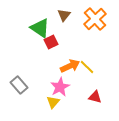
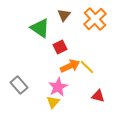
red square: moved 9 px right, 5 px down
pink star: moved 2 px left
red triangle: moved 3 px right, 1 px up
